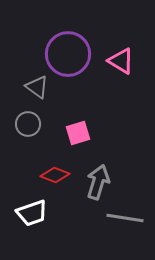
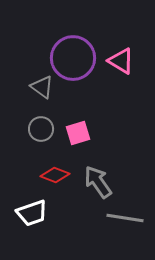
purple circle: moved 5 px right, 4 px down
gray triangle: moved 5 px right
gray circle: moved 13 px right, 5 px down
gray arrow: rotated 52 degrees counterclockwise
